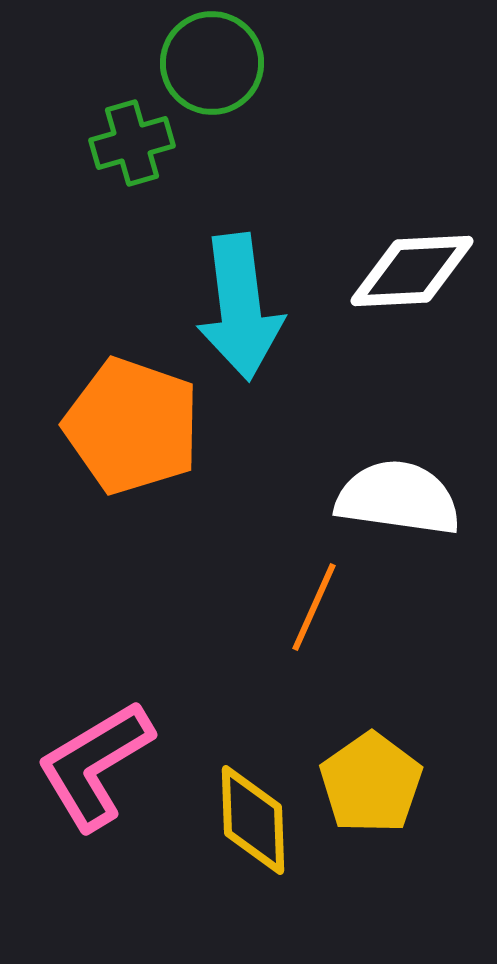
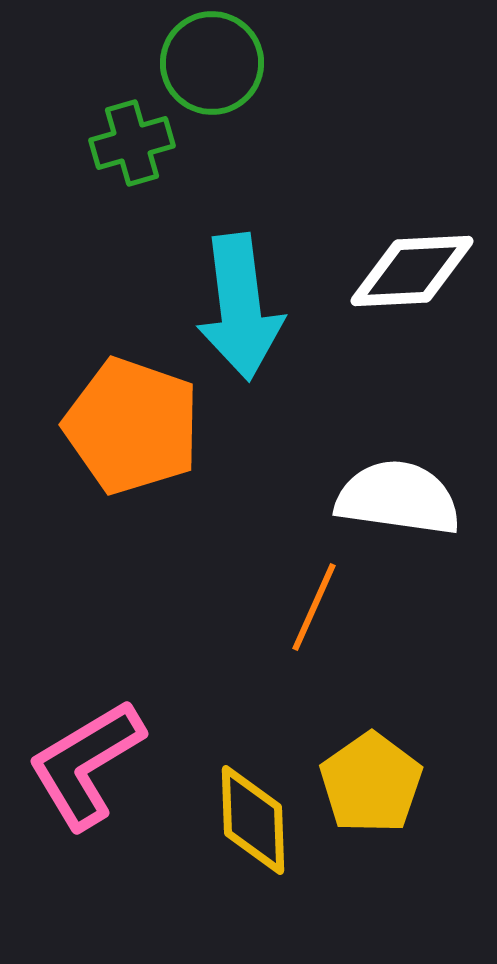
pink L-shape: moved 9 px left, 1 px up
